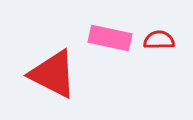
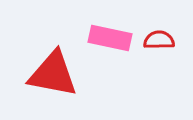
red triangle: rotated 16 degrees counterclockwise
